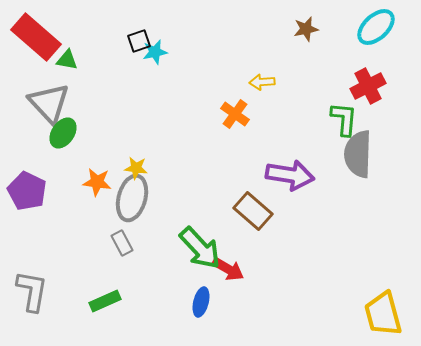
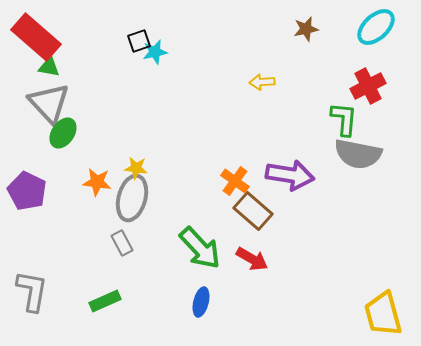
green triangle: moved 18 px left, 7 px down
orange cross: moved 67 px down
gray semicircle: rotated 81 degrees counterclockwise
red arrow: moved 24 px right, 10 px up
